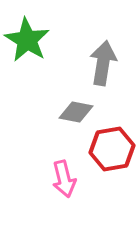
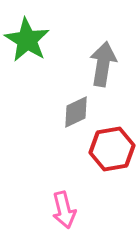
gray arrow: moved 1 px down
gray diamond: rotated 36 degrees counterclockwise
pink arrow: moved 31 px down
